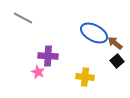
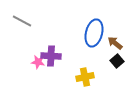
gray line: moved 1 px left, 3 px down
blue ellipse: rotated 76 degrees clockwise
purple cross: moved 3 px right
pink star: moved 10 px up; rotated 16 degrees counterclockwise
yellow cross: rotated 18 degrees counterclockwise
